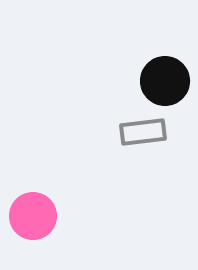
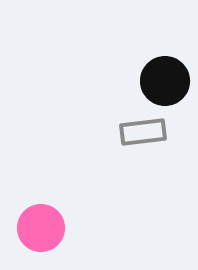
pink circle: moved 8 px right, 12 px down
